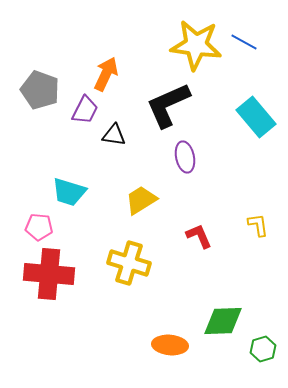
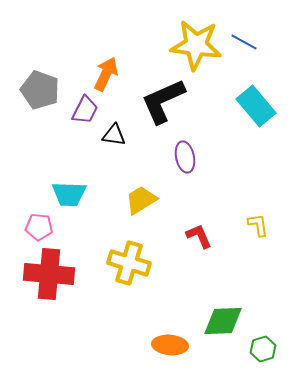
black L-shape: moved 5 px left, 4 px up
cyan rectangle: moved 11 px up
cyan trapezoid: moved 2 px down; rotated 15 degrees counterclockwise
